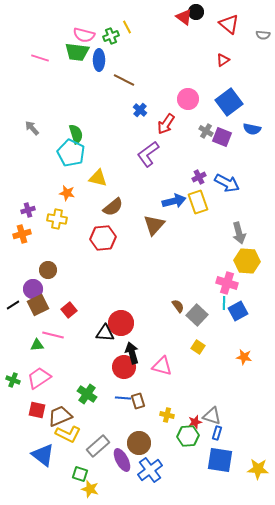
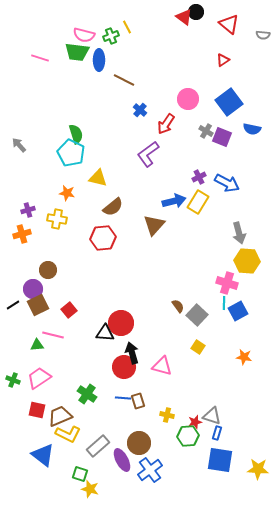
gray arrow at (32, 128): moved 13 px left, 17 px down
yellow rectangle at (198, 202): rotated 50 degrees clockwise
